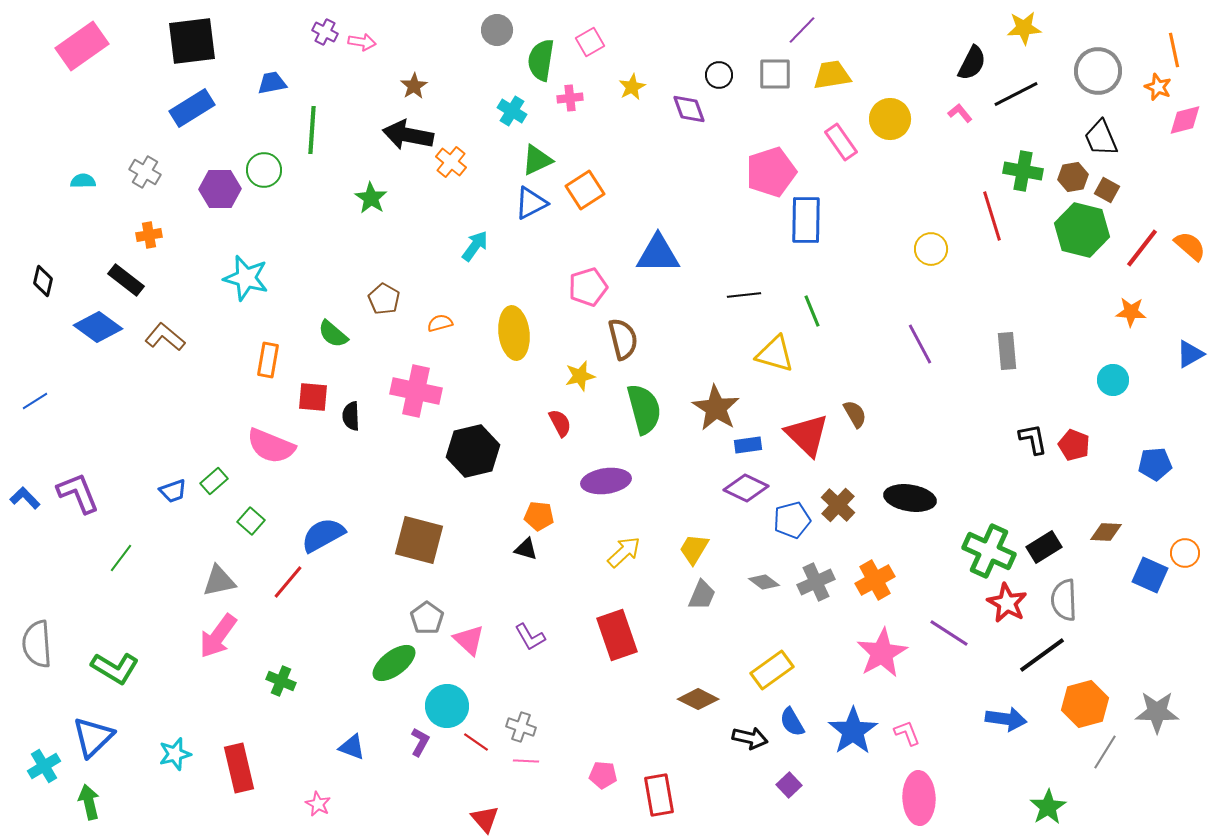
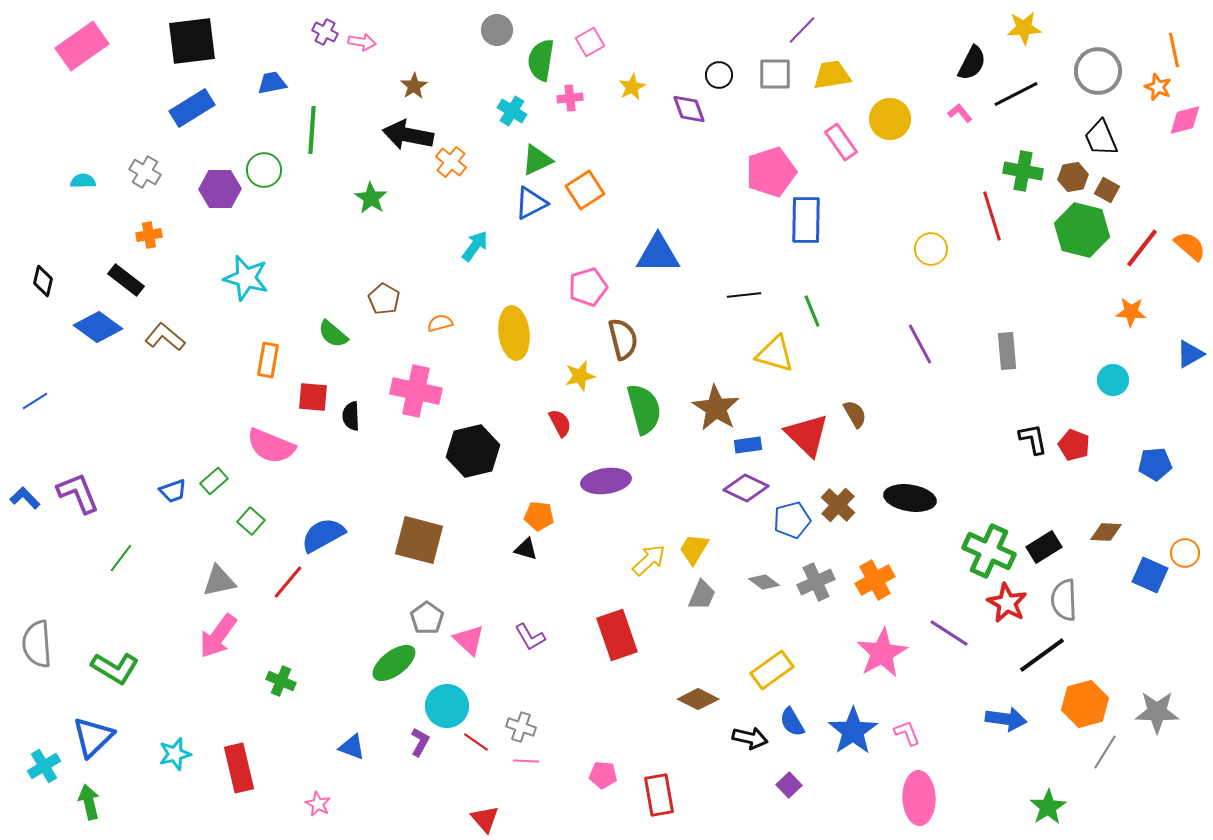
yellow arrow at (624, 552): moved 25 px right, 8 px down
